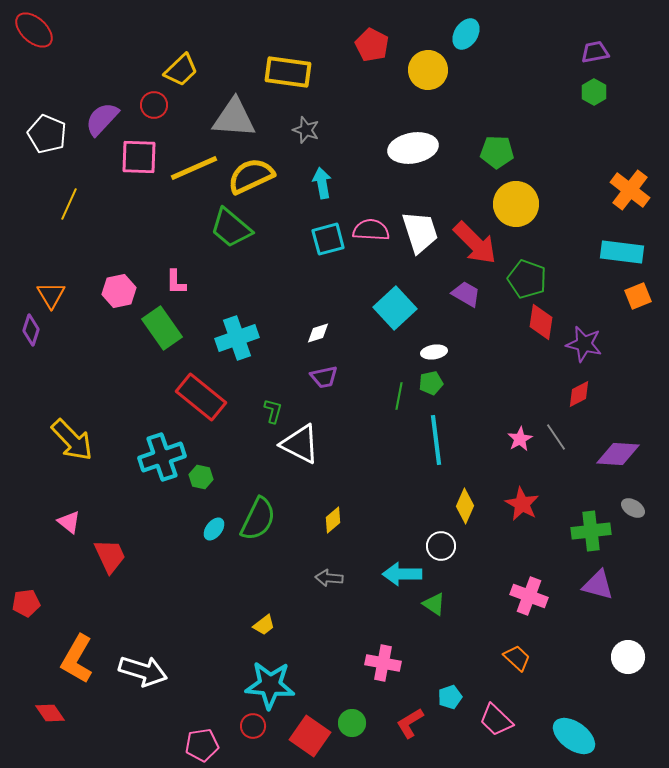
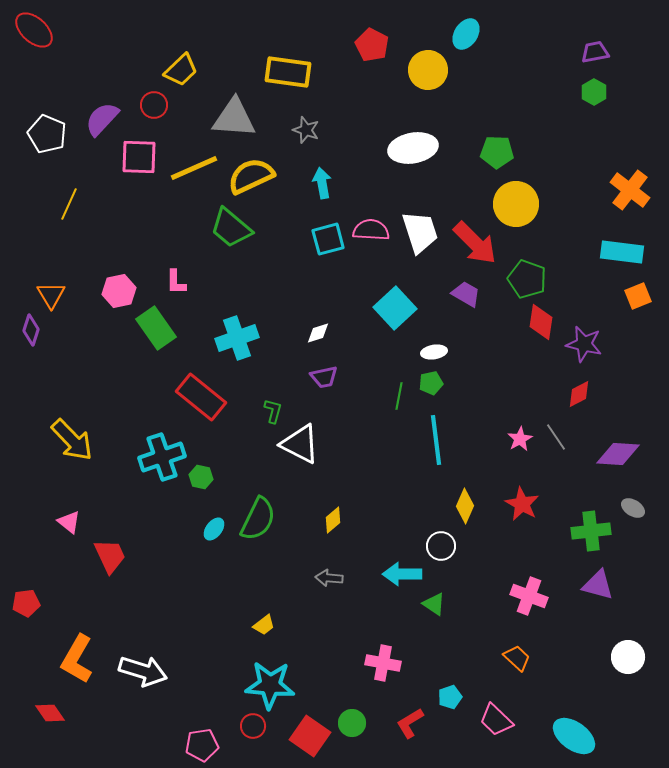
green rectangle at (162, 328): moved 6 px left
